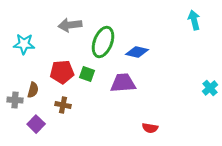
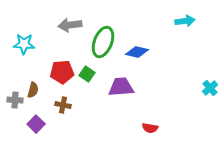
cyan arrow: moved 9 px left, 1 px down; rotated 96 degrees clockwise
green square: rotated 14 degrees clockwise
purple trapezoid: moved 2 px left, 4 px down
